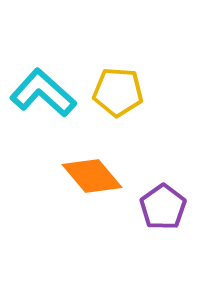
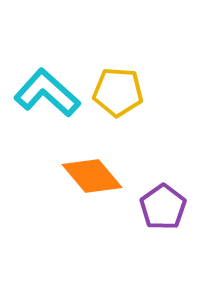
cyan L-shape: moved 4 px right
